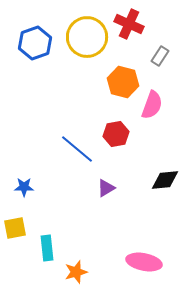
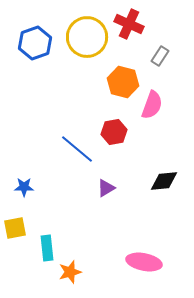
red hexagon: moved 2 px left, 2 px up
black diamond: moved 1 px left, 1 px down
orange star: moved 6 px left
